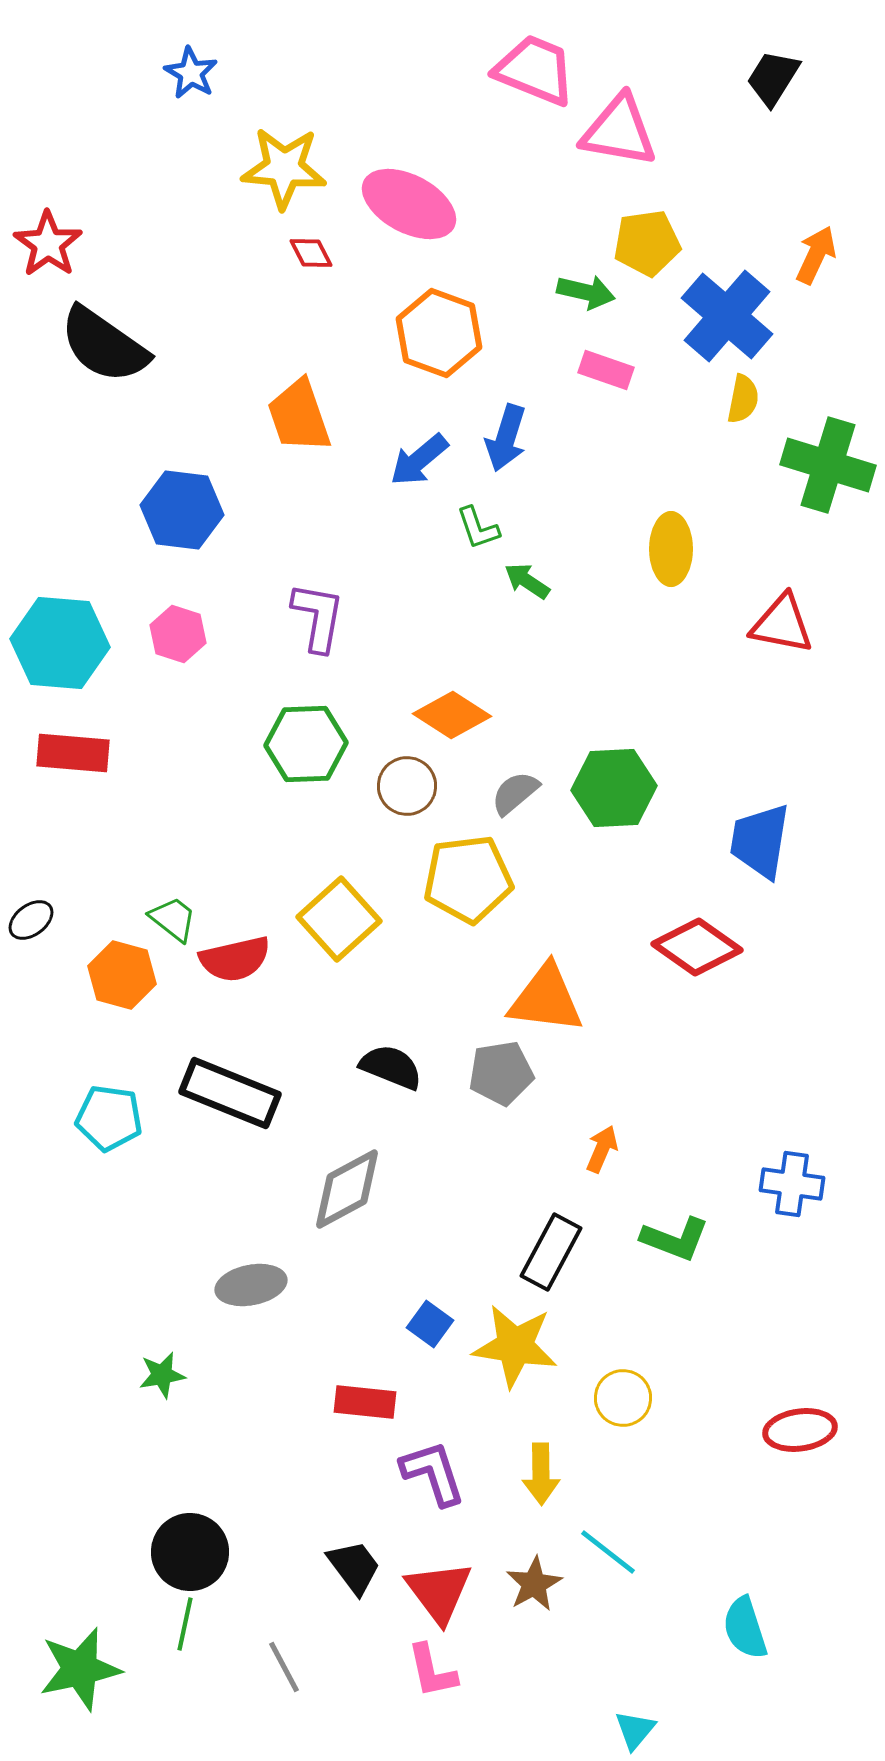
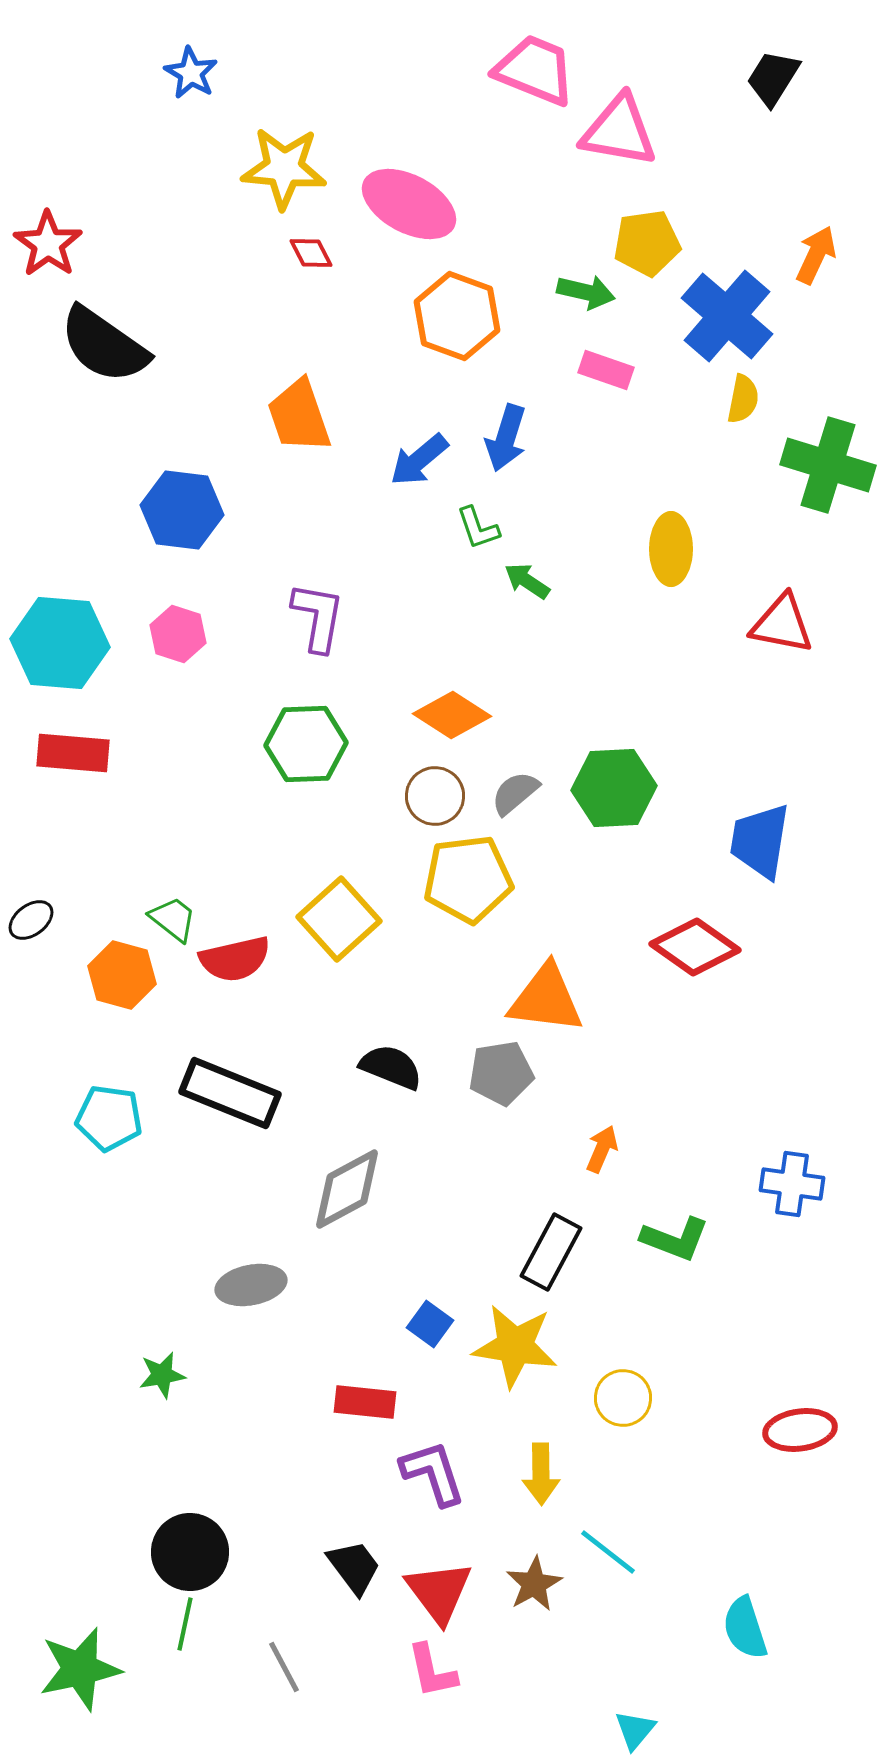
orange hexagon at (439, 333): moved 18 px right, 17 px up
brown circle at (407, 786): moved 28 px right, 10 px down
red diamond at (697, 947): moved 2 px left
